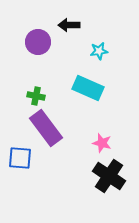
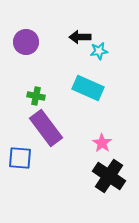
black arrow: moved 11 px right, 12 px down
purple circle: moved 12 px left
pink star: rotated 18 degrees clockwise
